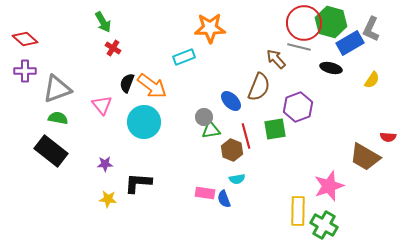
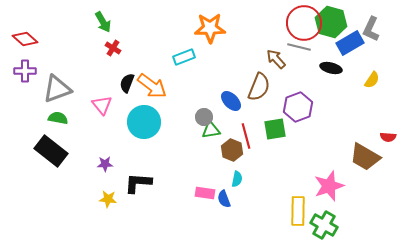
cyan semicircle: rotated 70 degrees counterclockwise
